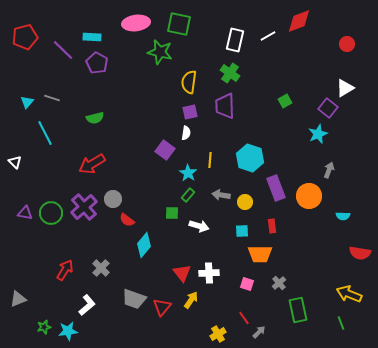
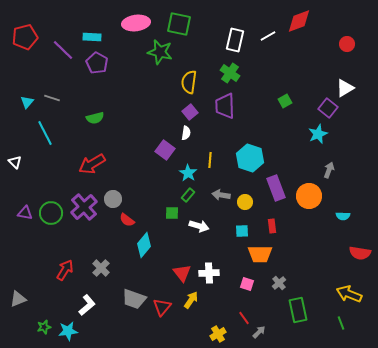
purple square at (190, 112): rotated 28 degrees counterclockwise
